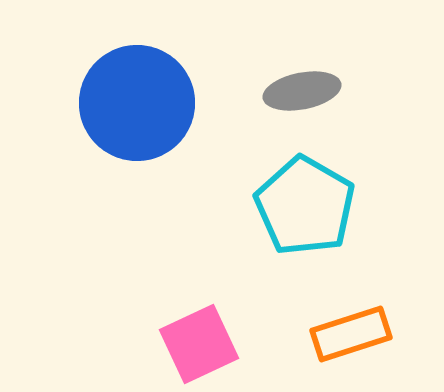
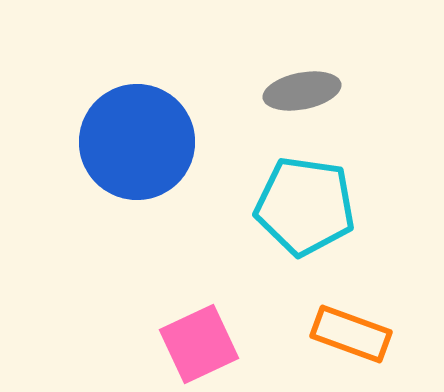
blue circle: moved 39 px down
cyan pentagon: rotated 22 degrees counterclockwise
orange rectangle: rotated 38 degrees clockwise
